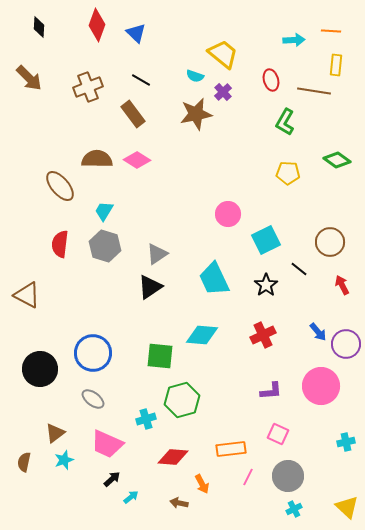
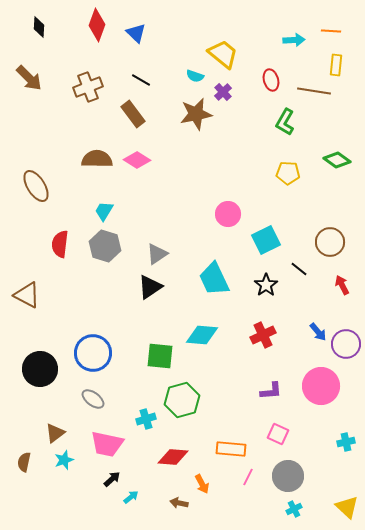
brown ellipse at (60, 186): moved 24 px left; rotated 8 degrees clockwise
pink trapezoid at (107, 444): rotated 12 degrees counterclockwise
orange rectangle at (231, 449): rotated 12 degrees clockwise
